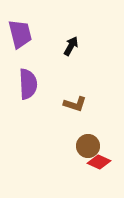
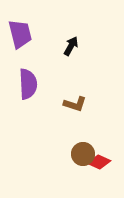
brown circle: moved 5 px left, 8 px down
